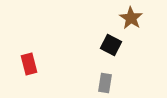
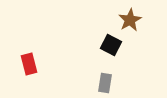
brown star: moved 1 px left, 2 px down; rotated 10 degrees clockwise
